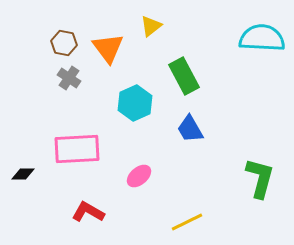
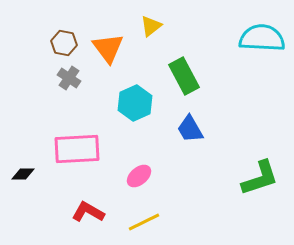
green L-shape: rotated 57 degrees clockwise
yellow line: moved 43 px left
